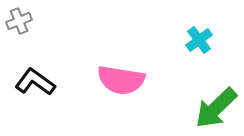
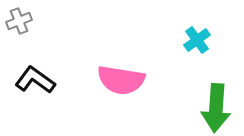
cyan cross: moved 2 px left
black L-shape: moved 2 px up
green arrow: rotated 42 degrees counterclockwise
